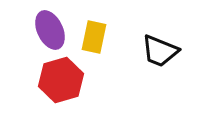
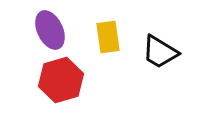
yellow rectangle: moved 14 px right; rotated 20 degrees counterclockwise
black trapezoid: moved 1 px down; rotated 9 degrees clockwise
